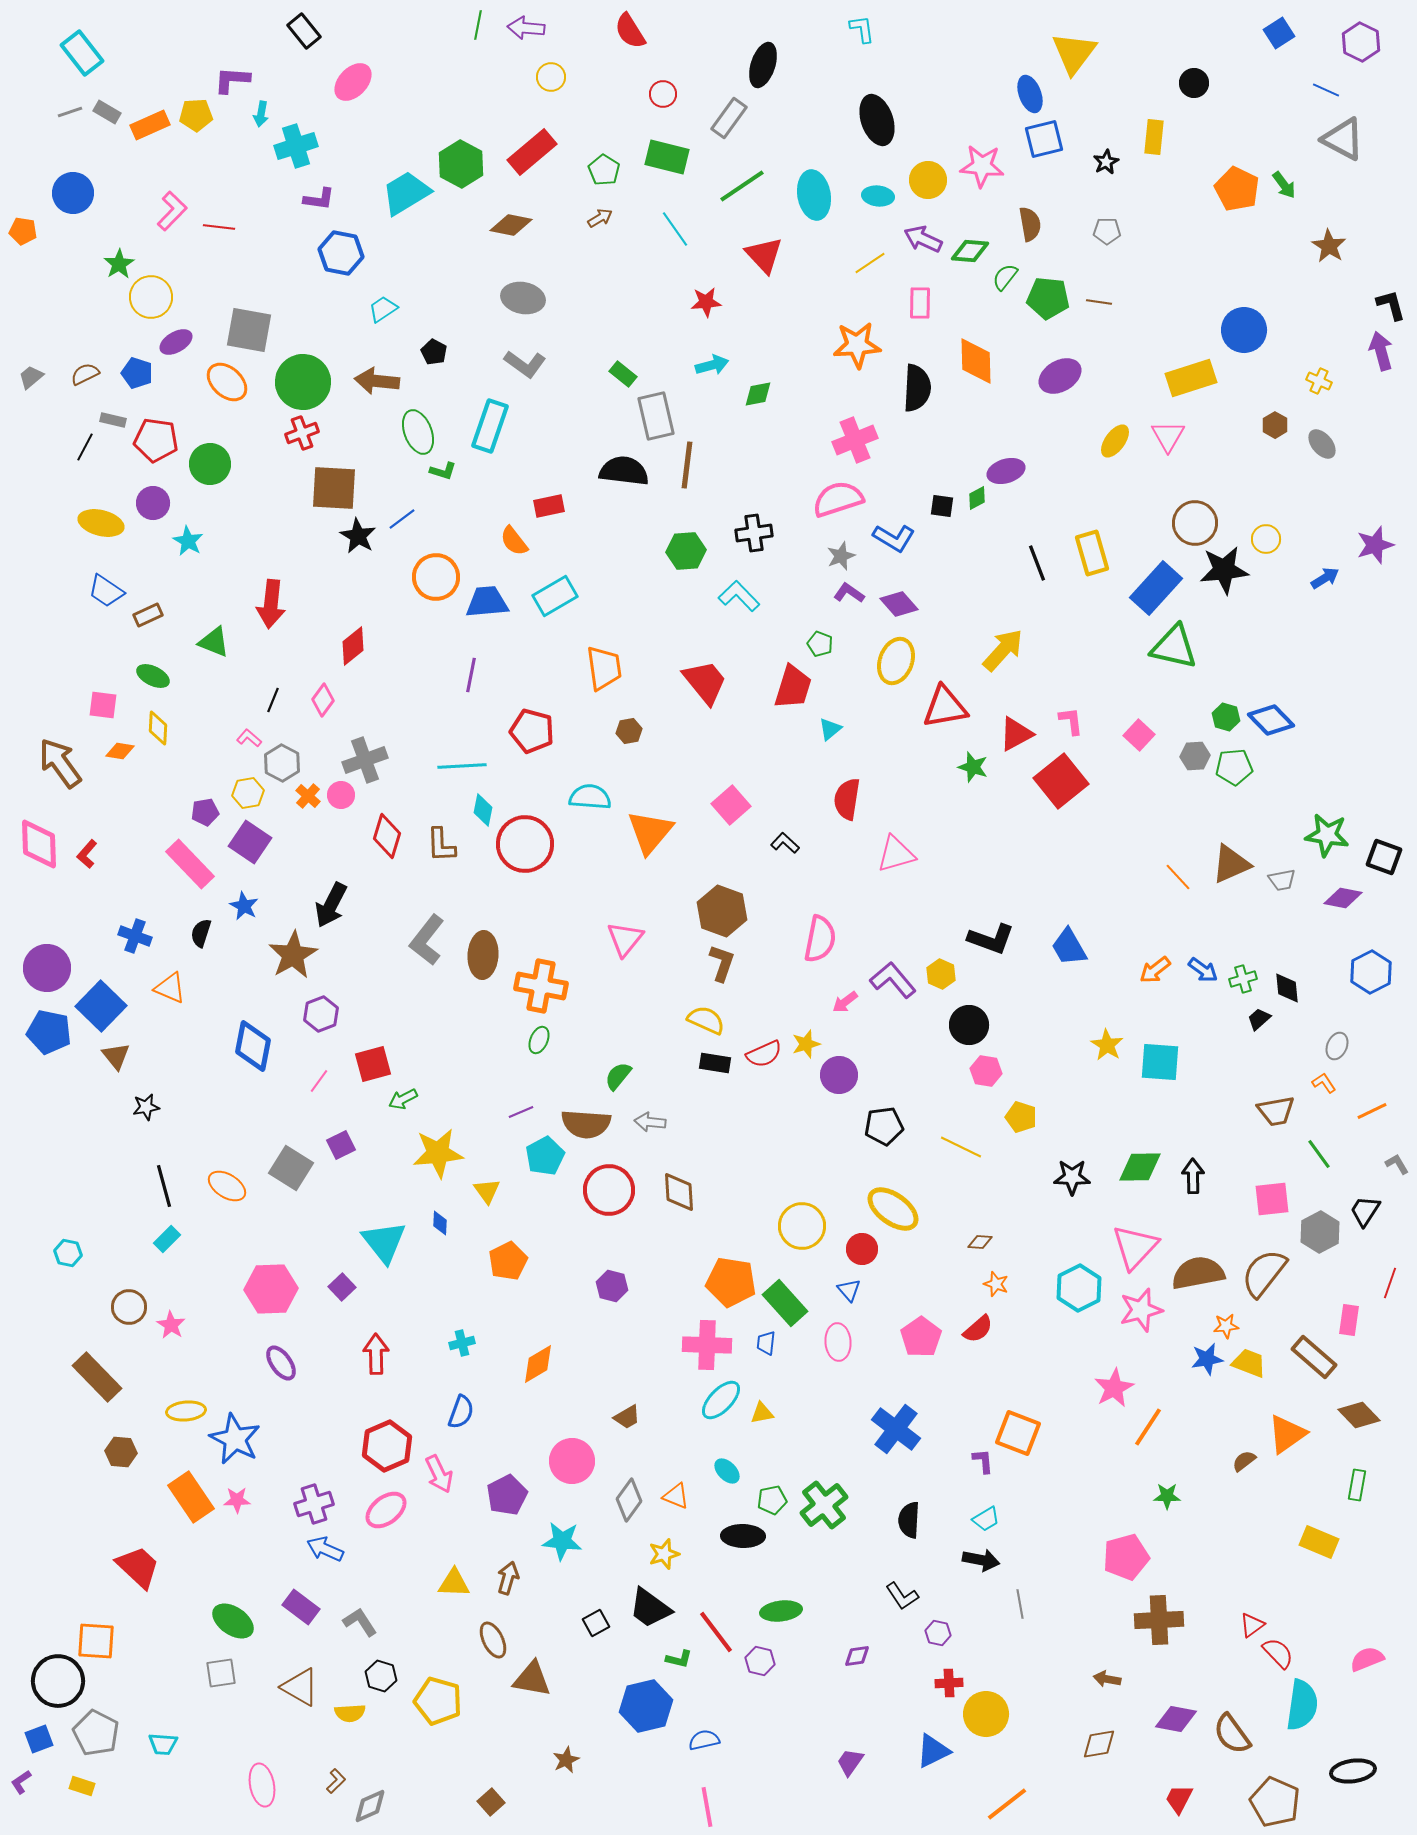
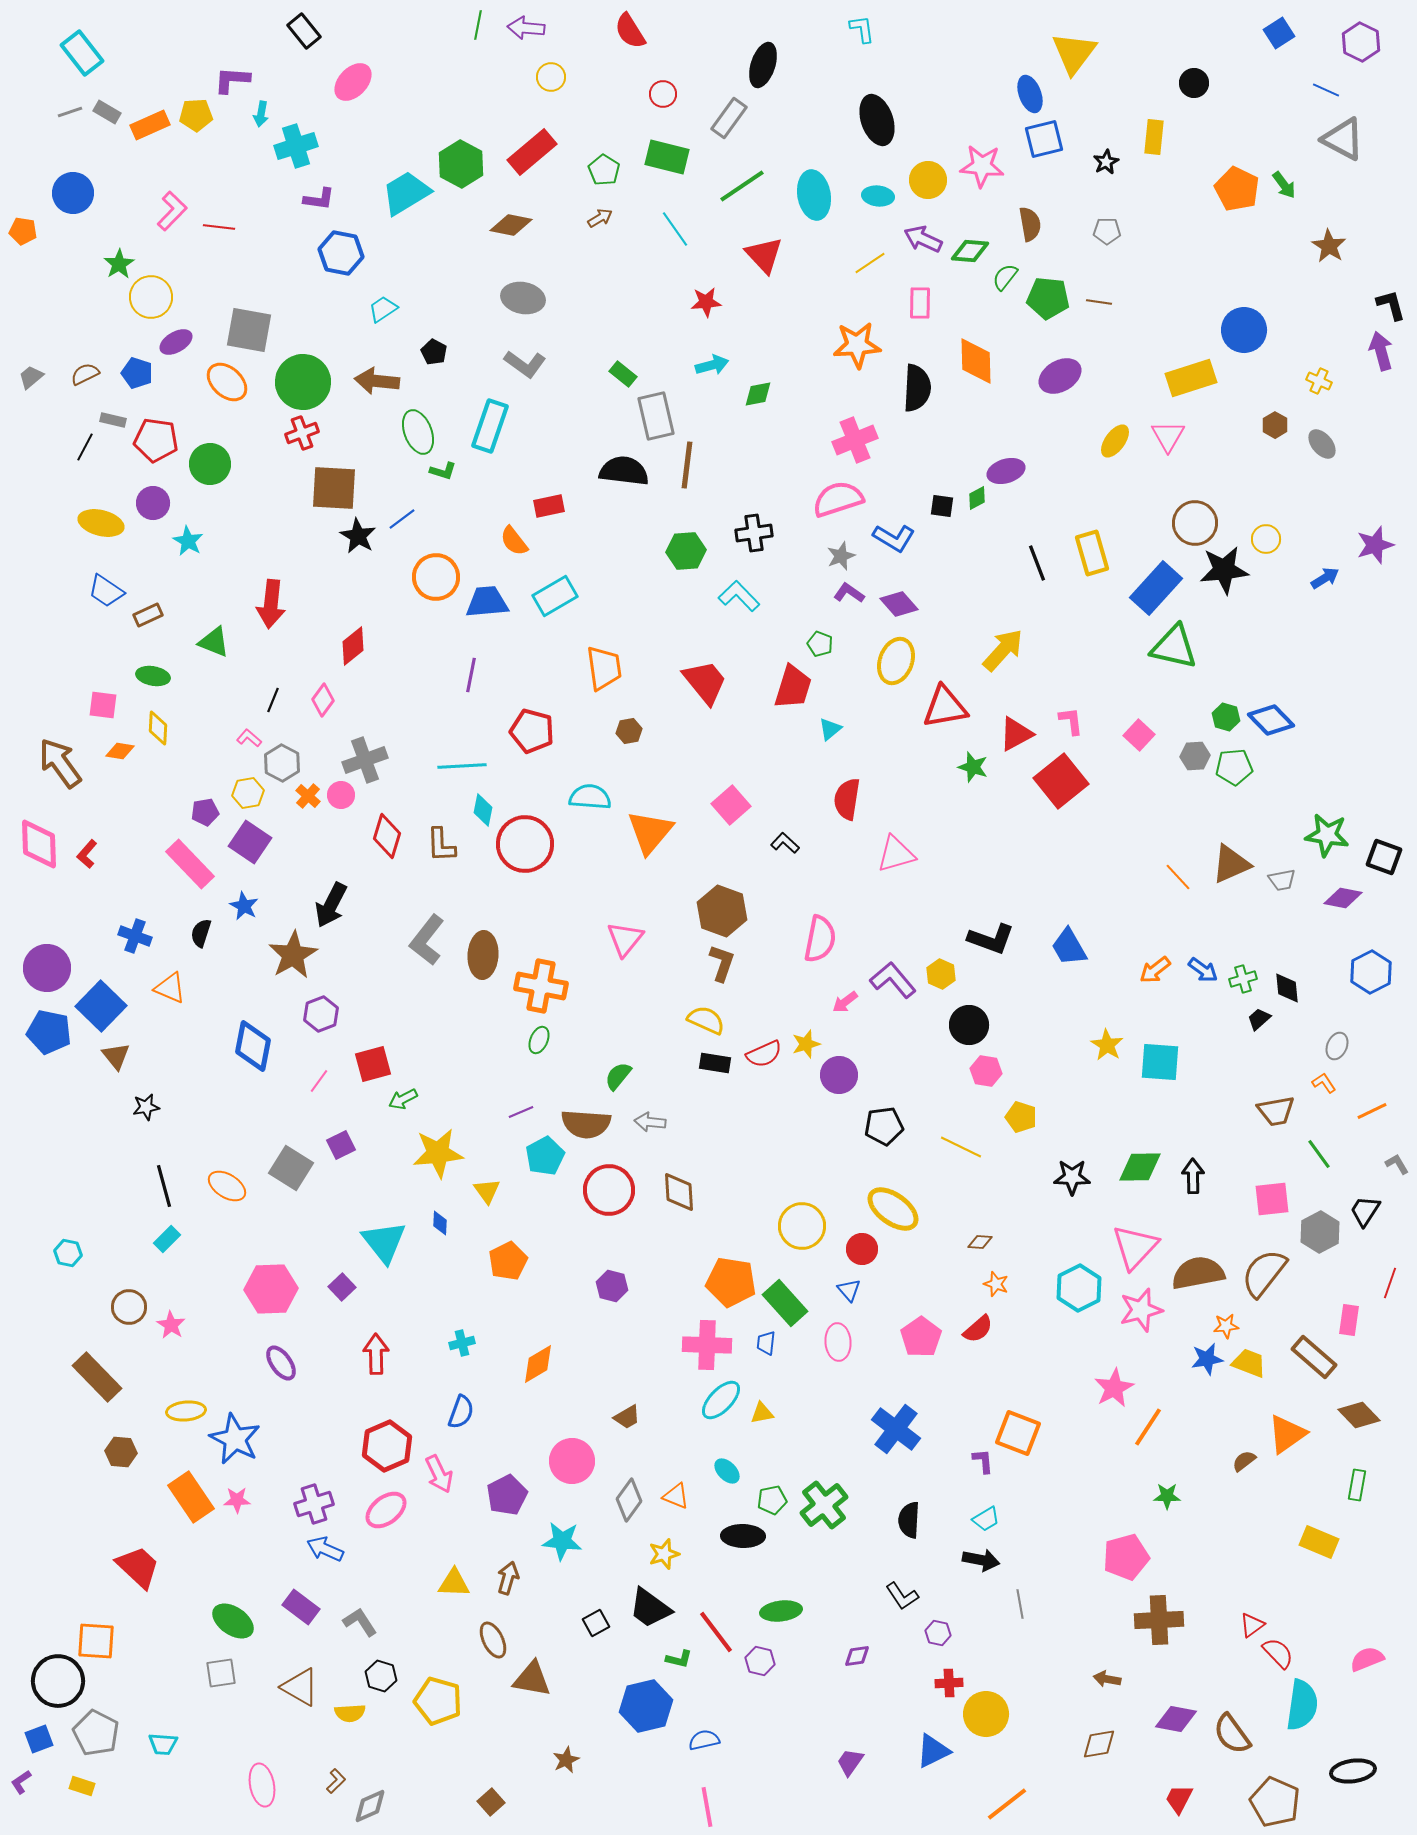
green ellipse at (153, 676): rotated 16 degrees counterclockwise
